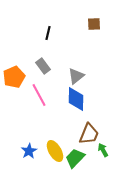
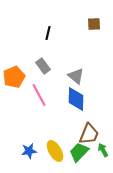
gray triangle: rotated 42 degrees counterclockwise
blue star: rotated 21 degrees clockwise
green trapezoid: moved 4 px right, 6 px up
